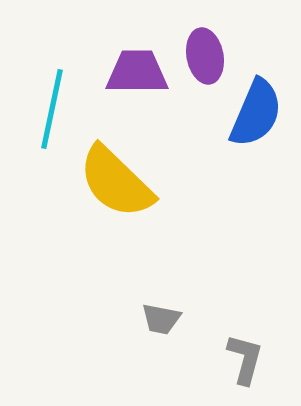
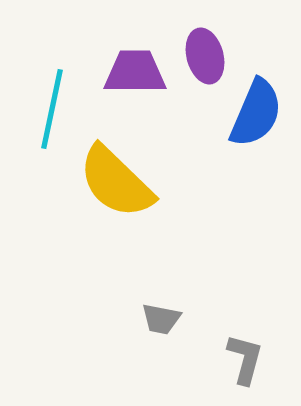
purple ellipse: rotated 4 degrees counterclockwise
purple trapezoid: moved 2 px left
